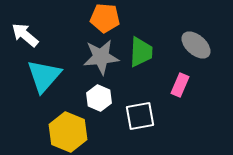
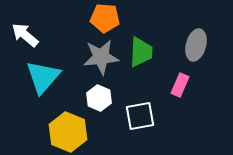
gray ellipse: rotated 64 degrees clockwise
cyan triangle: moved 1 px left, 1 px down
